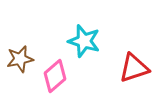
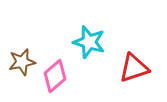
cyan star: moved 5 px right, 1 px down
brown star: moved 2 px right, 3 px down
